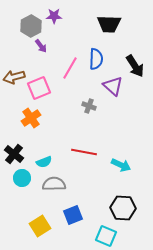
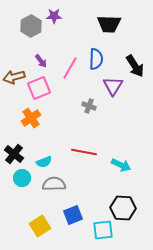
purple arrow: moved 15 px down
purple triangle: rotated 20 degrees clockwise
cyan square: moved 3 px left, 6 px up; rotated 30 degrees counterclockwise
